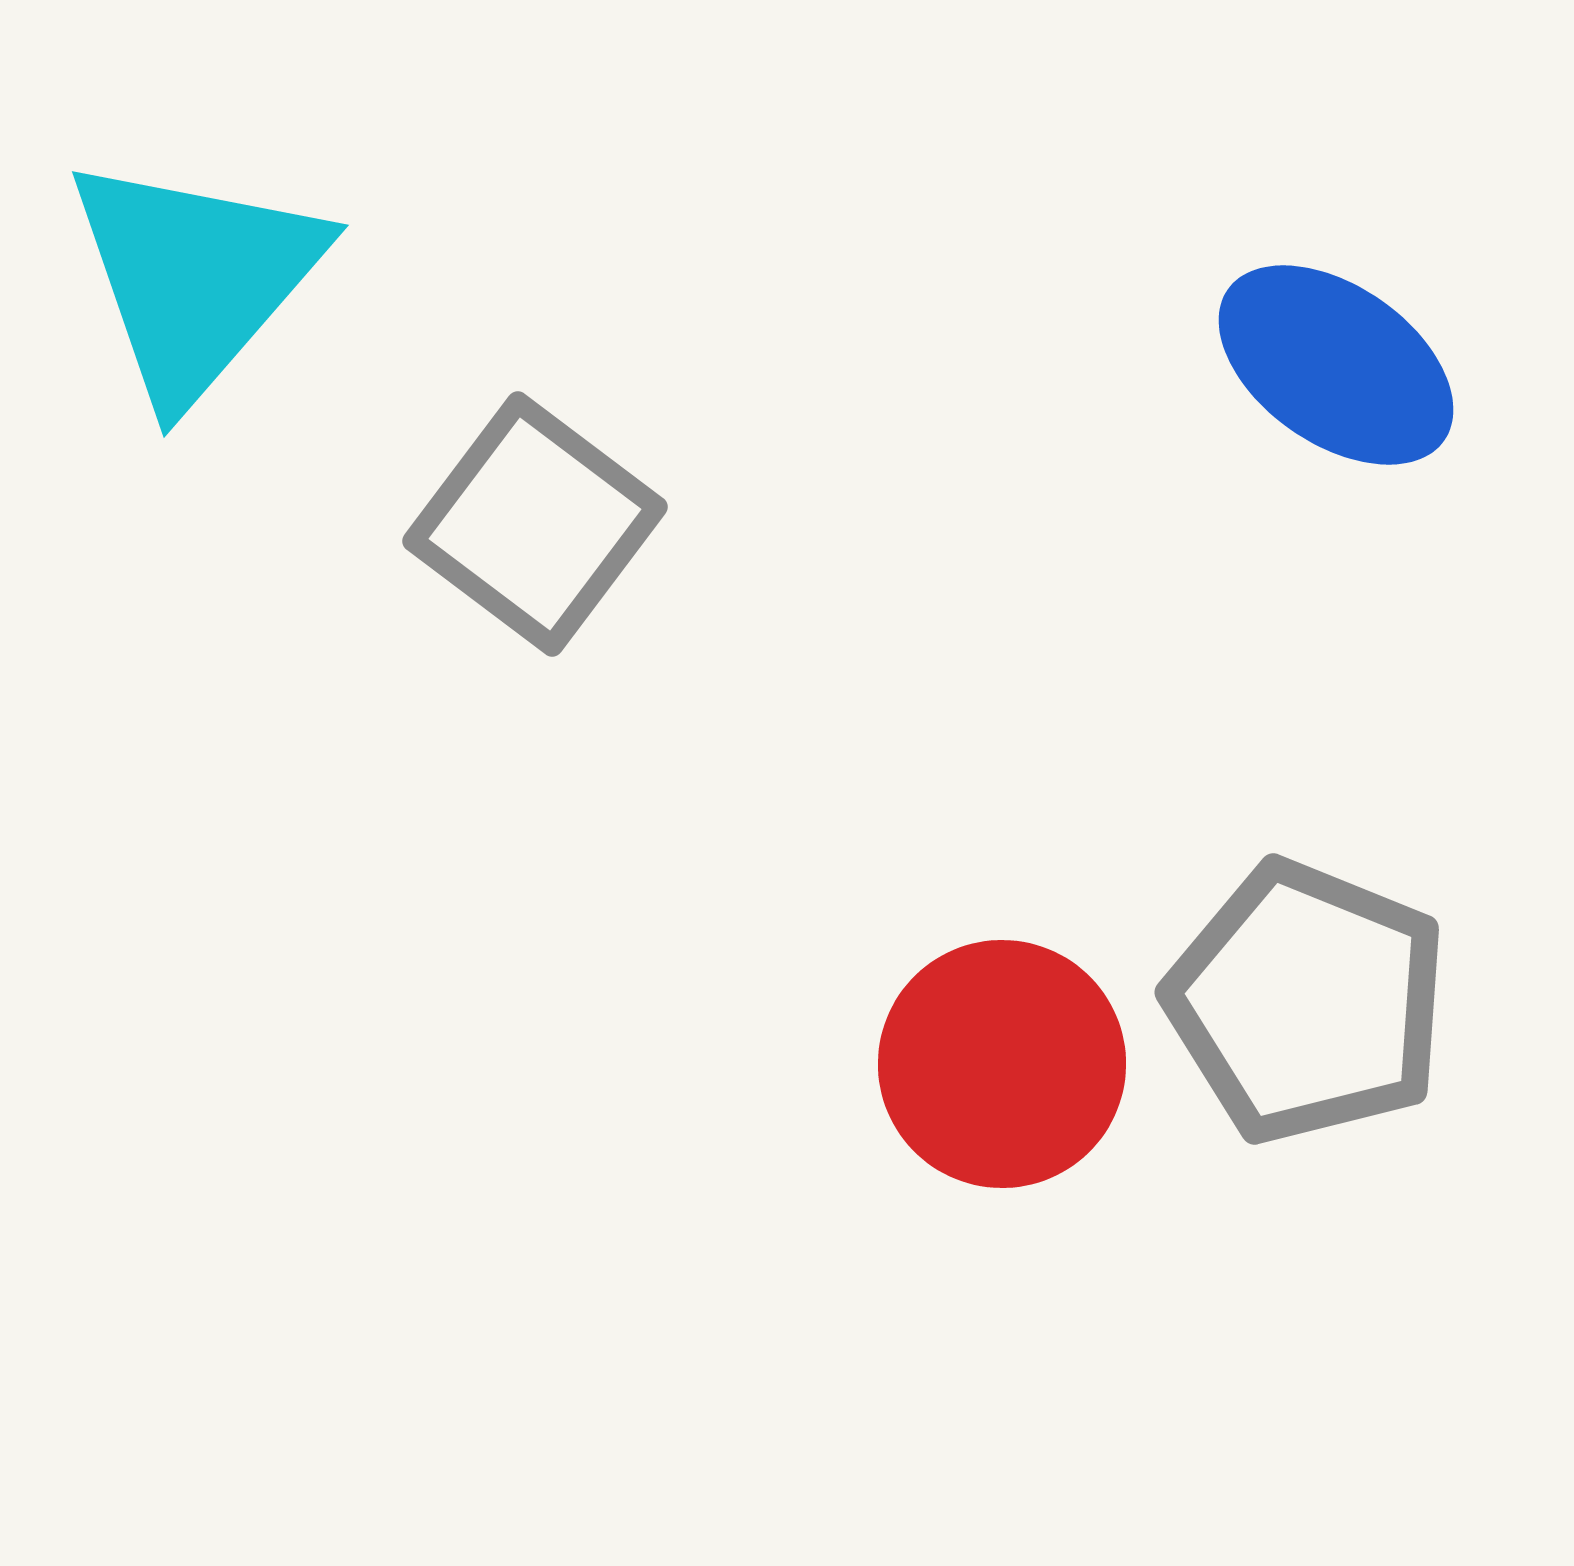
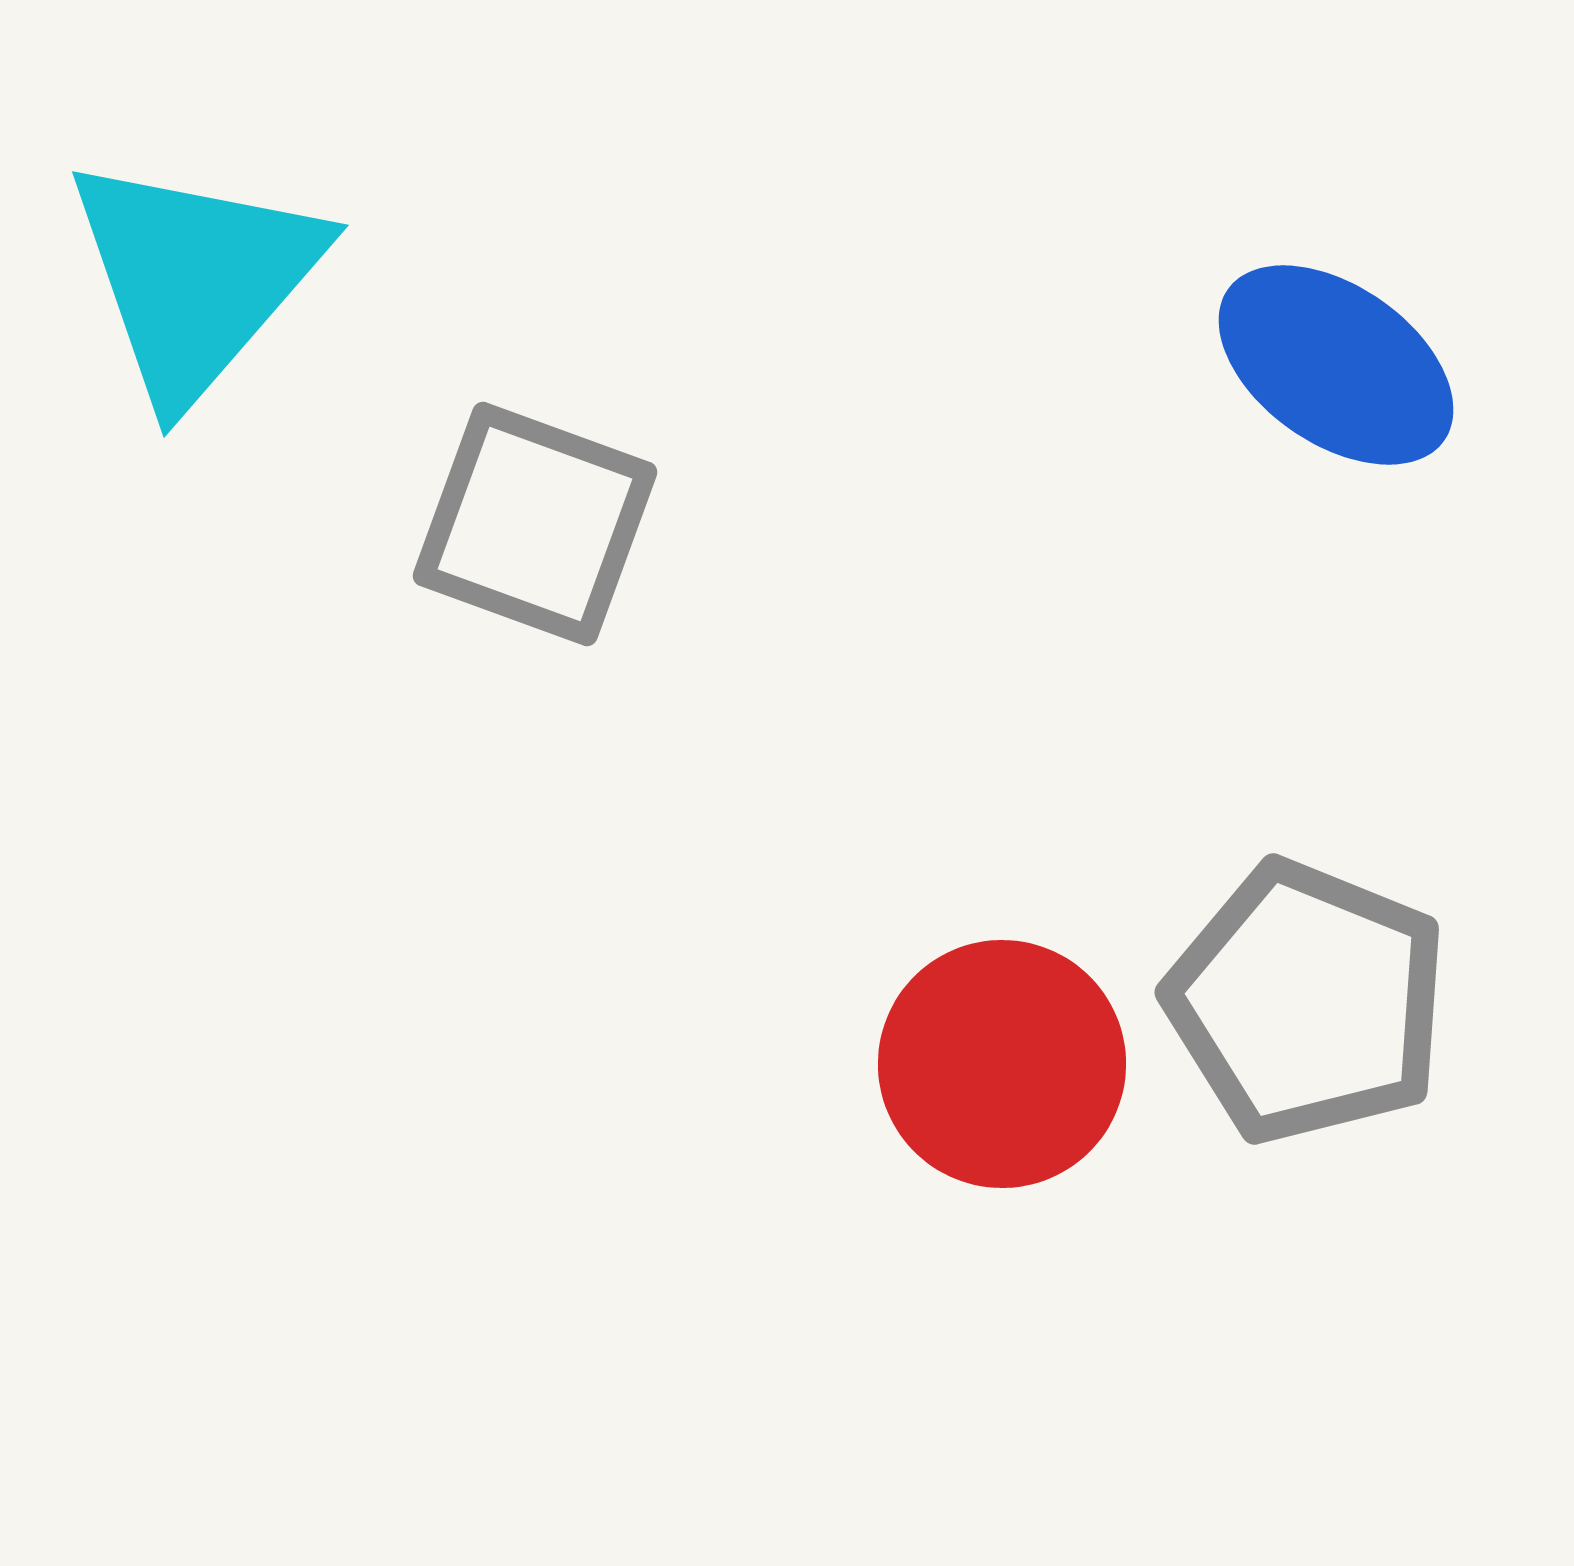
gray square: rotated 17 degrees counterclockwise
